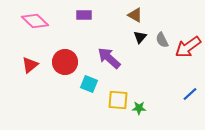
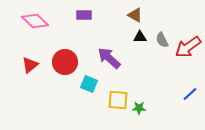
black triangle: rotated 48 degrees clockwise
